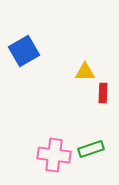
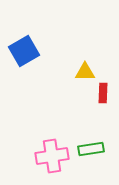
green rectangle: rotated 10 degrees clockwise
pink cross: moved 2 px left, 1 px down; rotated 16 degrees counterclockwise
